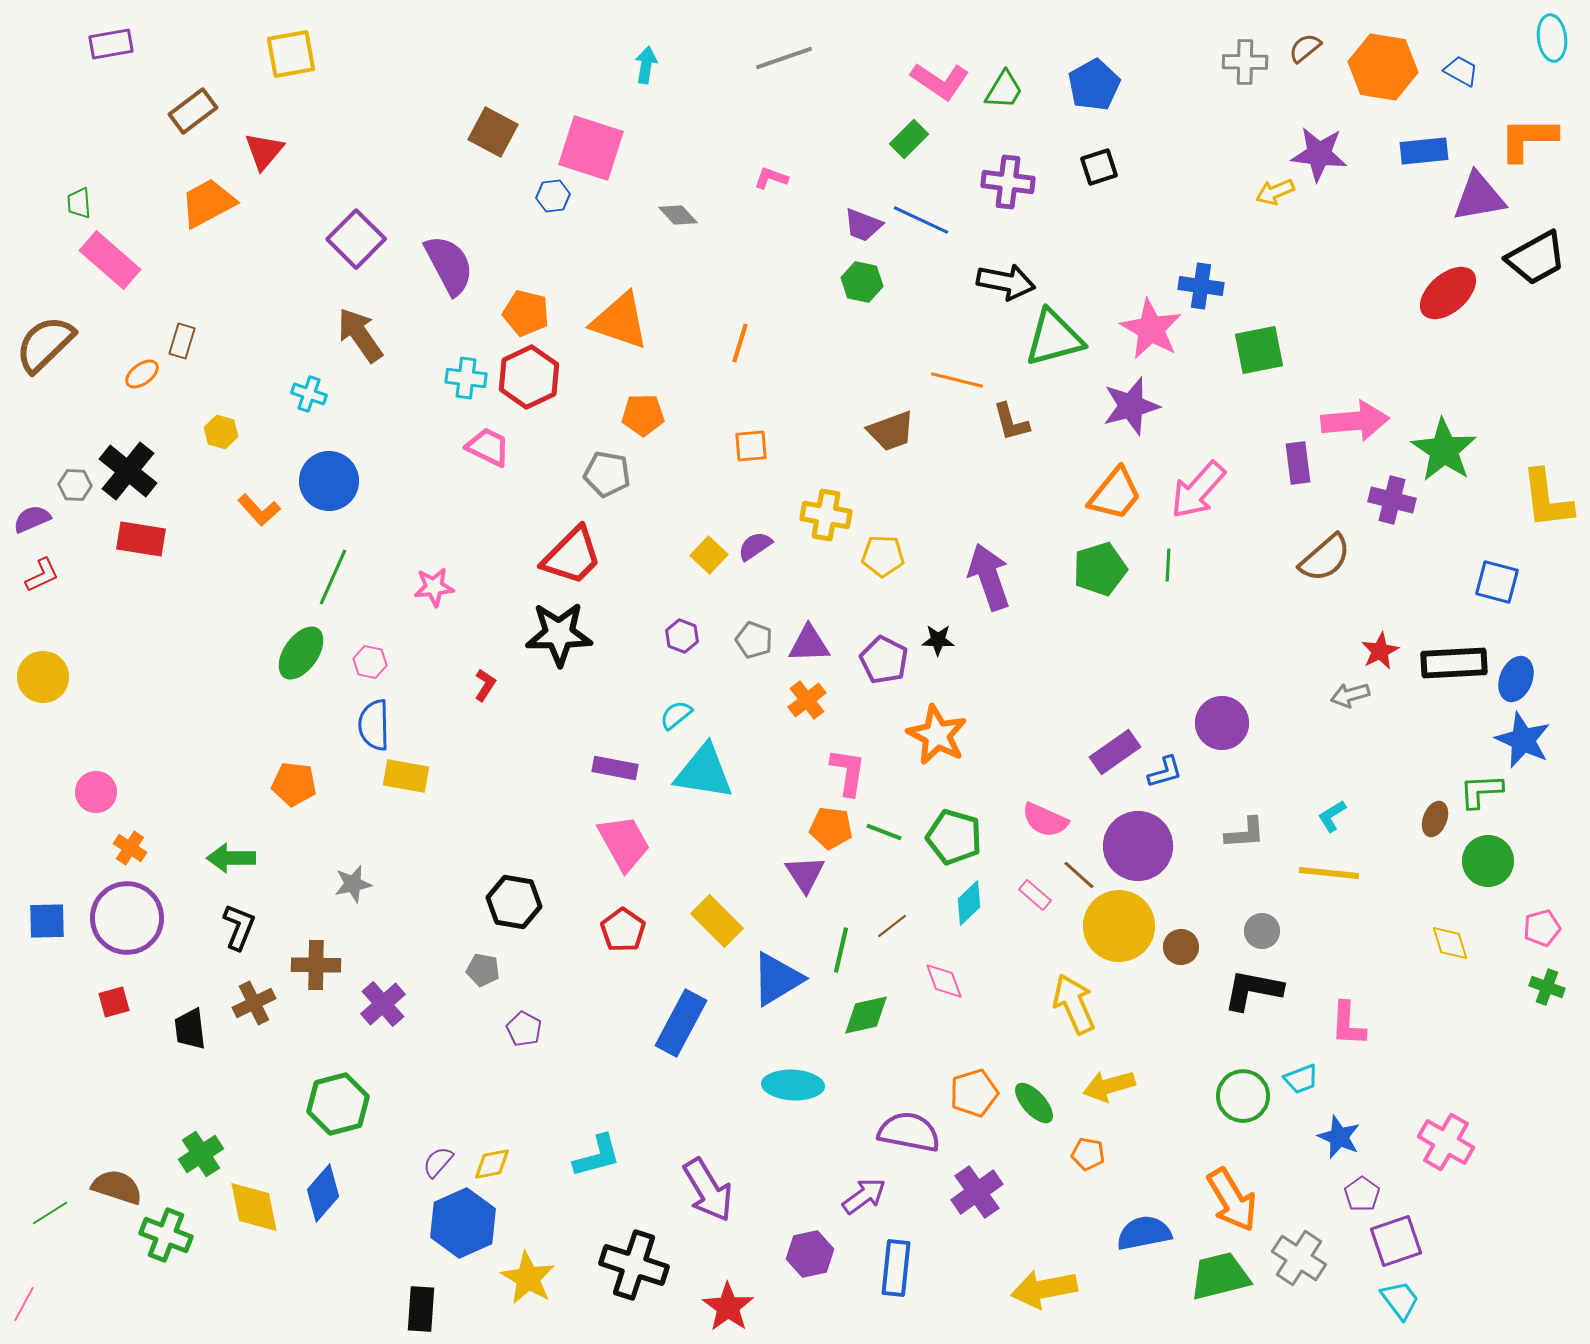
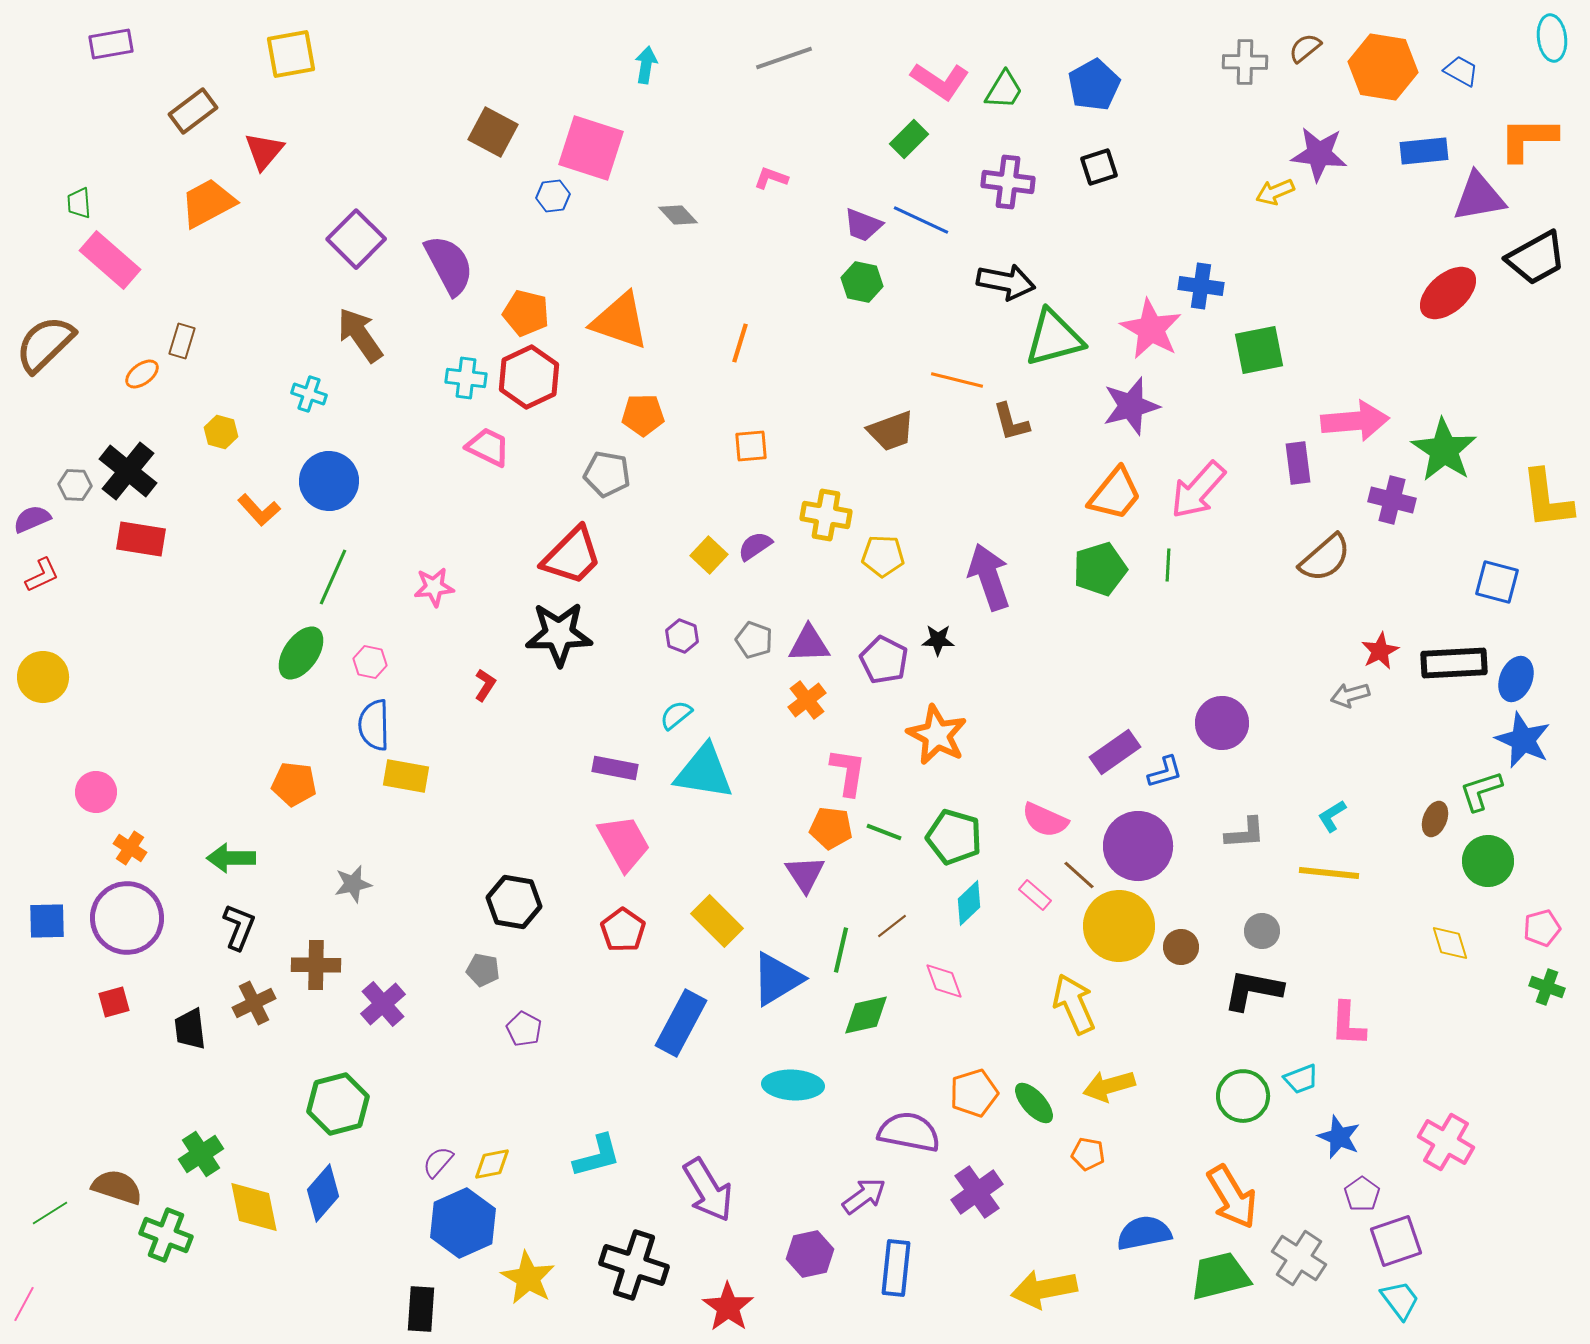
green L-shape at (1481, 791): rotated 15 degrees counterclockwise
orange arrow at (1232, 1200): moved 3 px up
